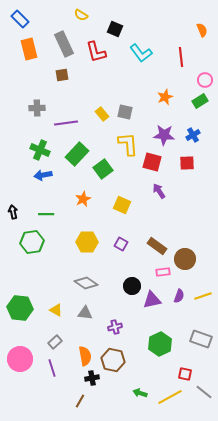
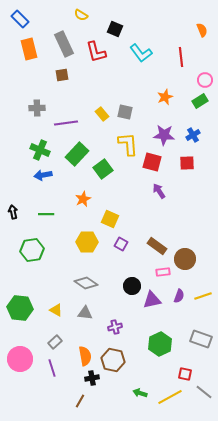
yellow square at (122, 205): moved 12 px left, 14 px down
green hexagon at (32, 242): moved 8 px down
